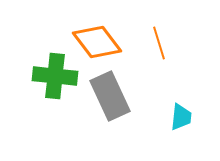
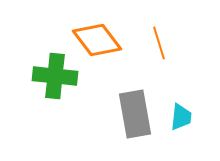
orange diamond: moved 2 px up
gray rectangle: moved 25 px right, 18 px down; rotated 15 degrees clockwise
